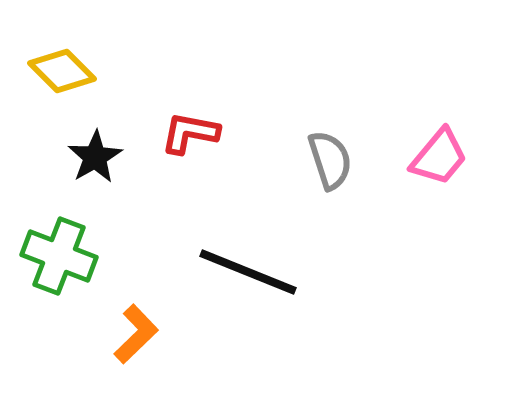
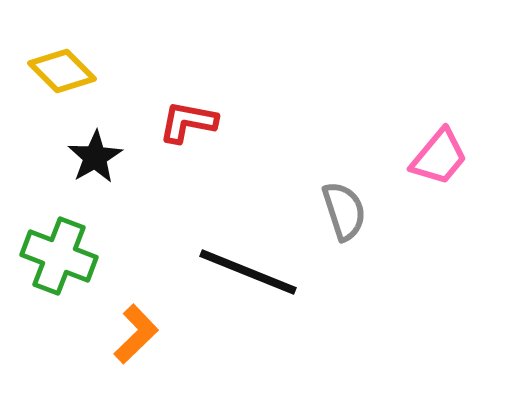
red L-shape: moved 2 px left, 11 px up
gray semicircle: moved 14 px right, 51 px down
